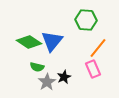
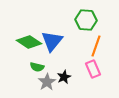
orange line: moved 2 px left, 2 px up; rotated 20 degrees counterclockwise
